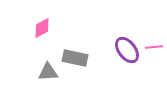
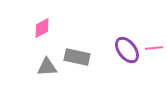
pink line: moved 1 px down
gray rectangle: moved 2 px right, 1 px up
gray triangle: moved 1 px left, 5 px up
